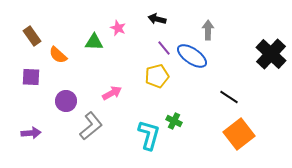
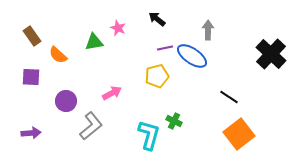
black arrow: rotated 24 degrees clockwise
green triangle: rotated 12 degrees counterclockwise
purple line: moved 1 px right; rotated 63 degrees counterclockwise
